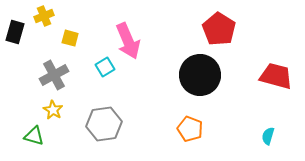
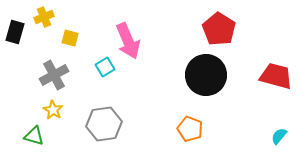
yellow cross: moved 1 px down
black circle: moved 6 px right
cyan semicircle: moved 11 px right; rotated 24 degrees clockwise
